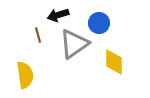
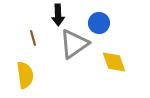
black arrow: rotated 75 degrees counterclockwise
brown line: moved 5 px left, 3 px down
yellow diamond: rotated 20 degrees counterclockwise
